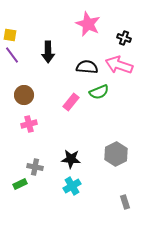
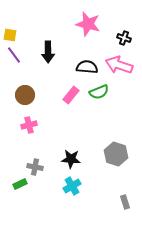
pink star: rotated 10 degrees counterclockwise
purple line: moved 2 px right
brown circle: moved 1 px right
pink rectangle: moved 7 px up
pink cross: moved 1 px down
gray hexagon: rotated 15 degrees counterclockwise
